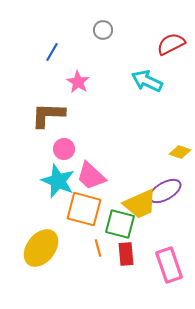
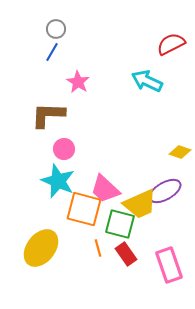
gray circle: moved 47 px left, 1 px up
pink trapezoid: moved 14 px right, 13 px down
red rectangle: rotated 30 degrees counterclockwise
